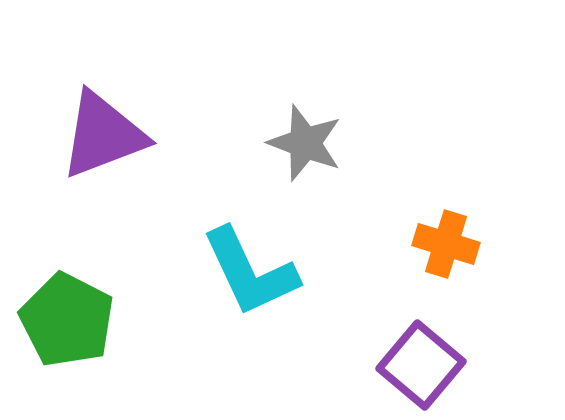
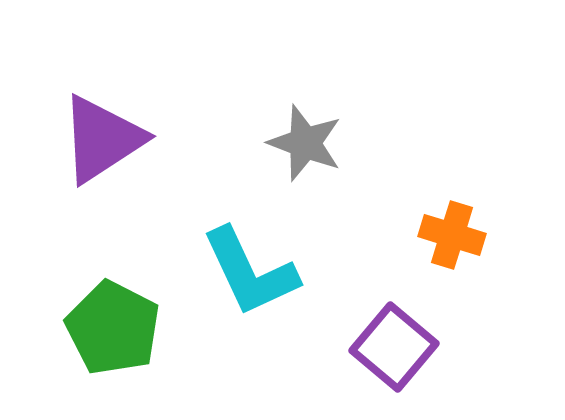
purple triangle: moved 1 px left, 4 px down; rotated 12 degrees counterclockwise
orange cross: moved 6 px right, 9 px up
green pentagon: moved 46 px right, 8 px down
purple square: moved 27 px left, 18 px up
